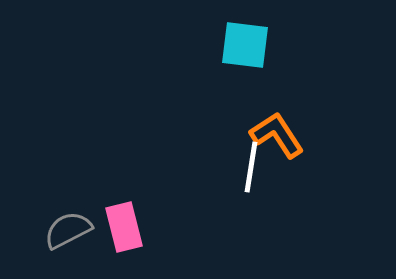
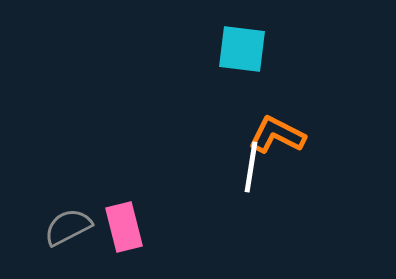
cyan square: moved 3 px left, 4 px down
orange L-shape: rotated 30 degrees counterclockwise
gray semicircle: moved 3 px up
